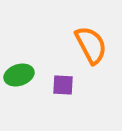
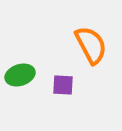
green ellipse: moved 1 px right
